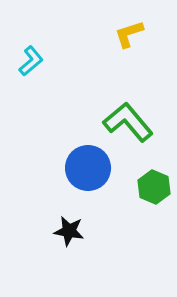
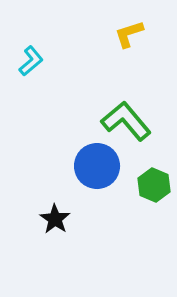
green L-shape: moved 2 px left, 1 px up
blue circle: moved 9 px right, 2 px up
green hexagon: moved 2 px up
black star: moved 14 px left, 12 px up; rotated 24 degrees clockwise
